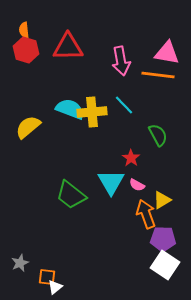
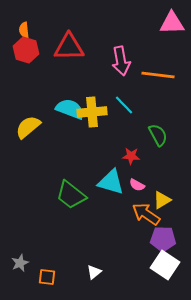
red triangle: moved 1 px right
pink triangle: moved 5 px right, 30 px up; rotated 12 degrees counterclockwise
red star: moved 2 px up; rotated 30 degrees counterclockwise
cyan triangle: rotated 44 degrees counterclockwise
orange arrow: rotated 36 degrees counterclockwise
white triangle: moved 39 px right, 15 px up
